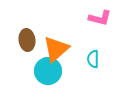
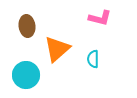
brown ellipse: moved 14 px up
orange triangle: moved 1 px right
cyan circle: moved 22 px left, 4 px down
